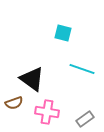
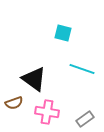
black triangle: moved 2 px right
